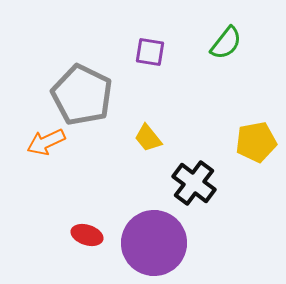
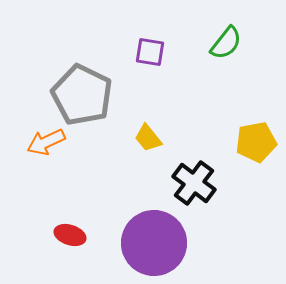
red ellipse: moved 17 px left
